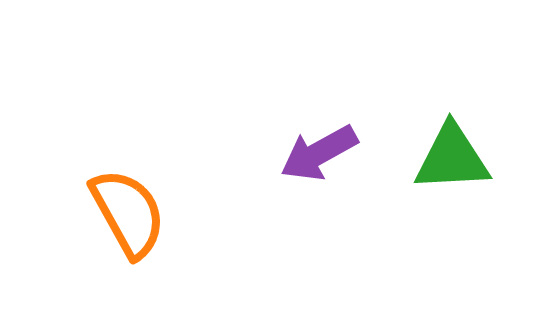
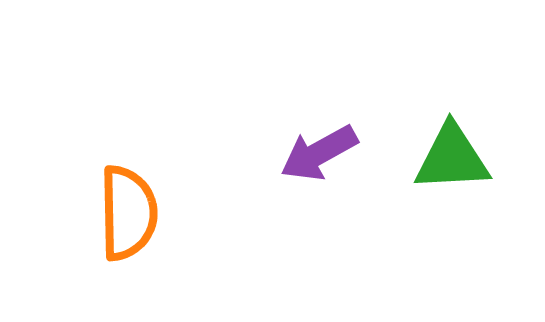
orange semicircle: rotated 28 degrees clockwise
